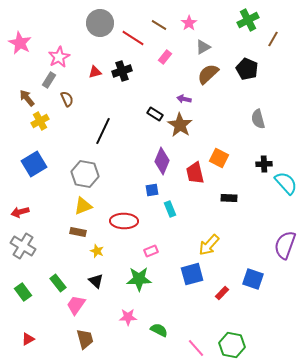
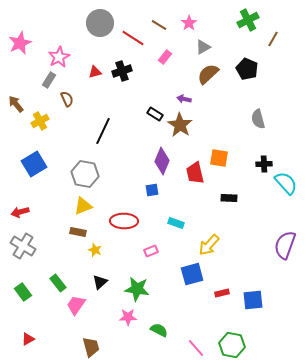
pink star at (20, 43): rotated 20 degrees clockwise
brown arrow at (27, 98): moved 11 px left, 6 px down
orange square at (219, 158): rotated 18 degrees counterclockwise
cyan rectangle at (170, 209): moved 6 px right, 14 px down; rotated 49 degrees counterclockwise
yellow star at (97, 251): moved 2 px left, 1 px up
green star at (139, 279): moved 2 px left, 10 px down; rotated 10 degrees clockwise
blue square at (253, 279): moved 21 px down; rotated 25 degrees counterclockwise
black triangle at (96, 281): moved 4 px right, 1 px down; rotated 35 degrees clockwise
red rectangle at (222, 293): rotated 32 degrees clockwise
brown trapezoid at (85, 339): moved 6 px right, 8 px down
